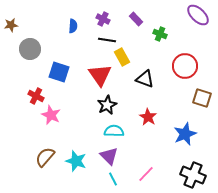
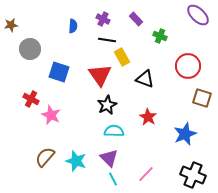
green cross: moved 2 px down
red circle: moved 3 px right
red cross: moved 5 px left, 3 px down
purple triangle: moved 2 px down
